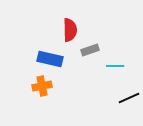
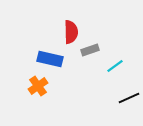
red semicircle: moved 1 px right, 2 px down
cyan line: rotated 36 degrees counterclockwise
orange cross: moved 4 px left; rotated 24 degrees counterclockwise
